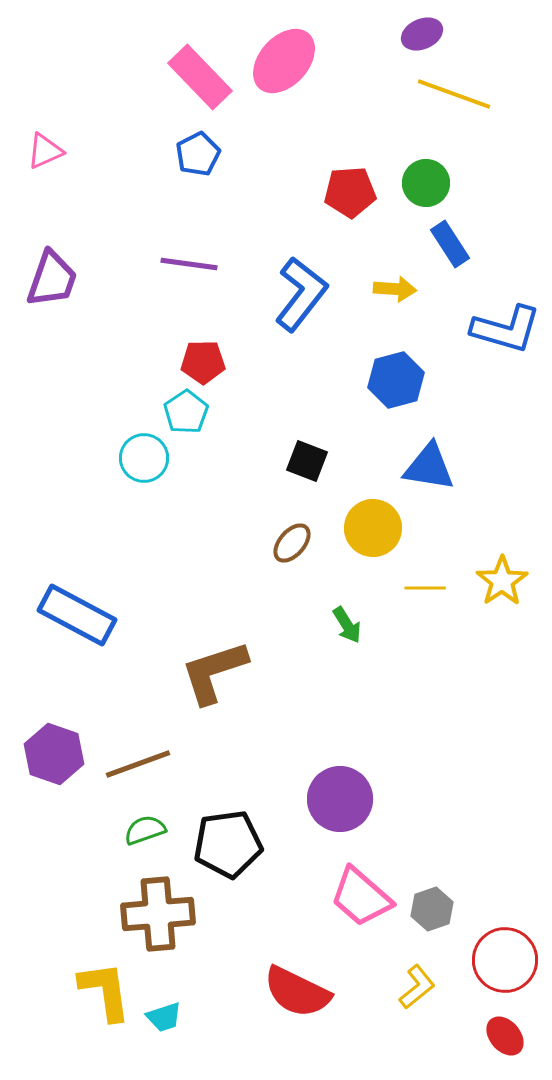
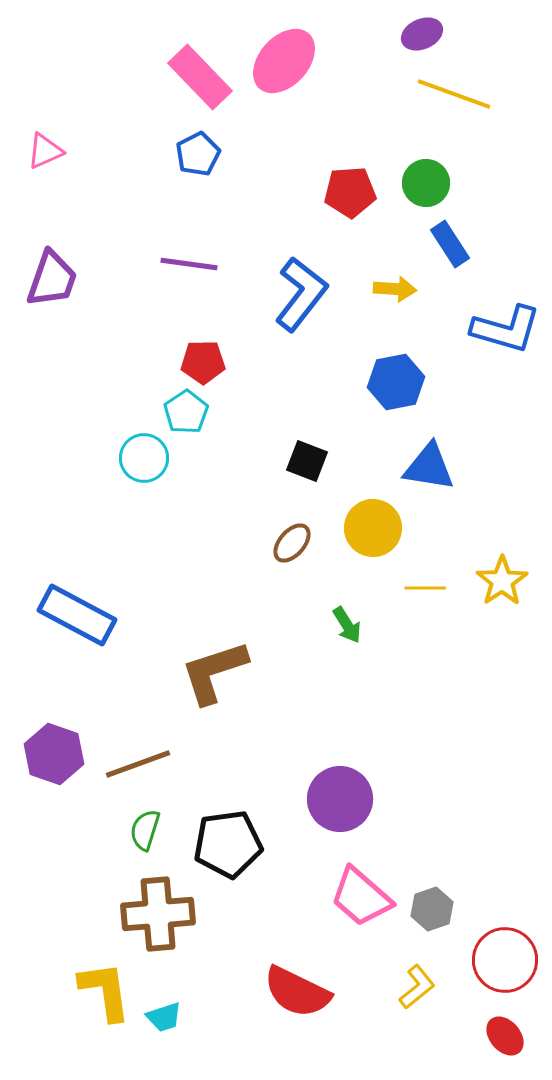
blue hexagon at (396, 380): moved 2 px down; rotated 4 degrees clockwise
green semicircle at (145, 830): rotated 54 degrees counterclockwise
